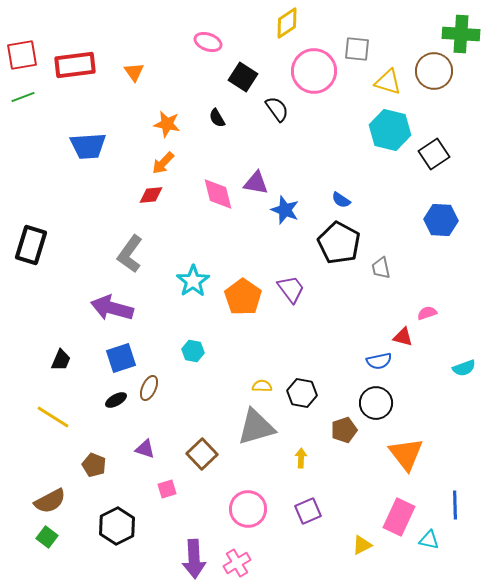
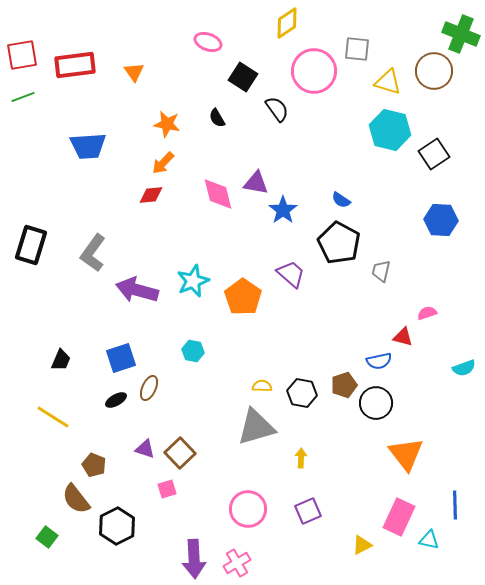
green cross at (461, 34): rotated 18 degrees clockwise
blue star at (285, 210): moved 2 px left; rotated 16 degrees clockwise
gray L-shape at (130, 254): moved 37 px left, 1 px up
gray trapezoid at (381, 268): moved 3 px down; rotated 25 degrees clockwise
cyan star at (193, 281): rotated 12 degrees clockwise
purple trapezoid at (291, 289): moved 15 px up; rotated 12 degrees counterclockwise
purple arrow at (112, 308): moved 25 px right, 18 px up
brown pentagon at (344, 430): moved 45 px up
brown square at (202, 454): moved 22 px left, 1 px up
brown semicircle at (50, 501): moved 26 px right, 2 px up; rotated 80 degrees clockwise
